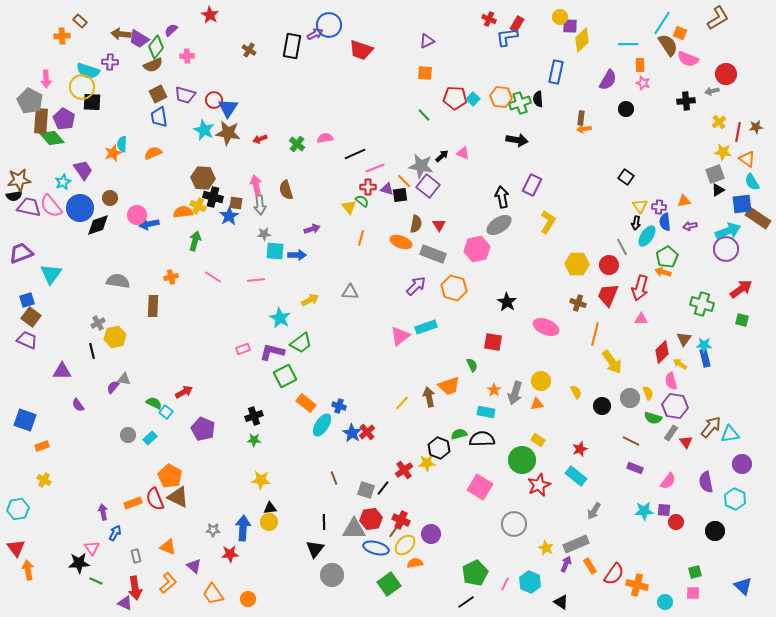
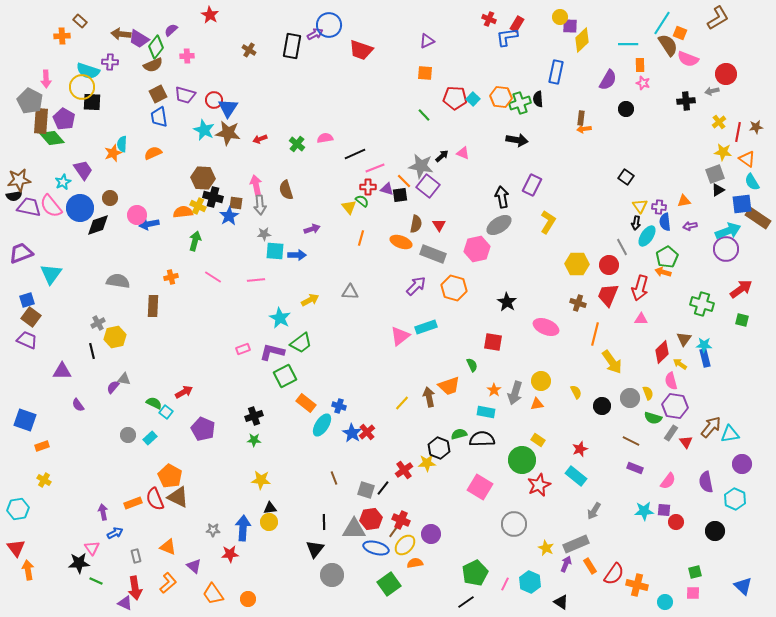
blue arrow at (115, 533): rotated 35 degrees clockwise
